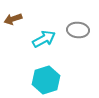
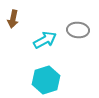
brown arrow: rotated 60 degrees counterclockwise
cyan arrow: moved 1 px right, 1 px down
